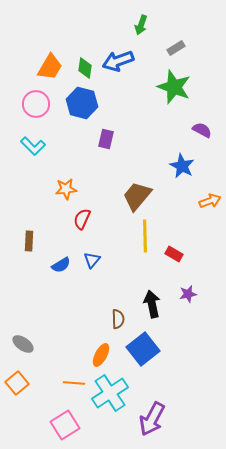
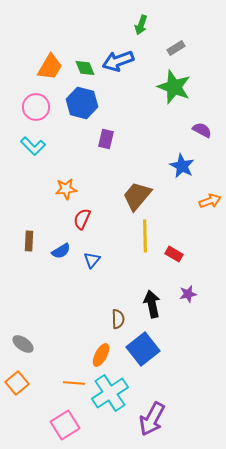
green diamond: rotated 30 degrees counterclockwise
pink circle: moved 3 px down
blue semicircle: moved 14 px up
